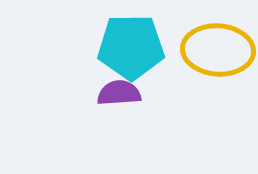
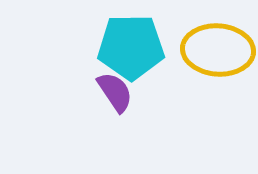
purple semicircle: moved 4 px left, 1 px up; rotated 60 degrees clockwise
